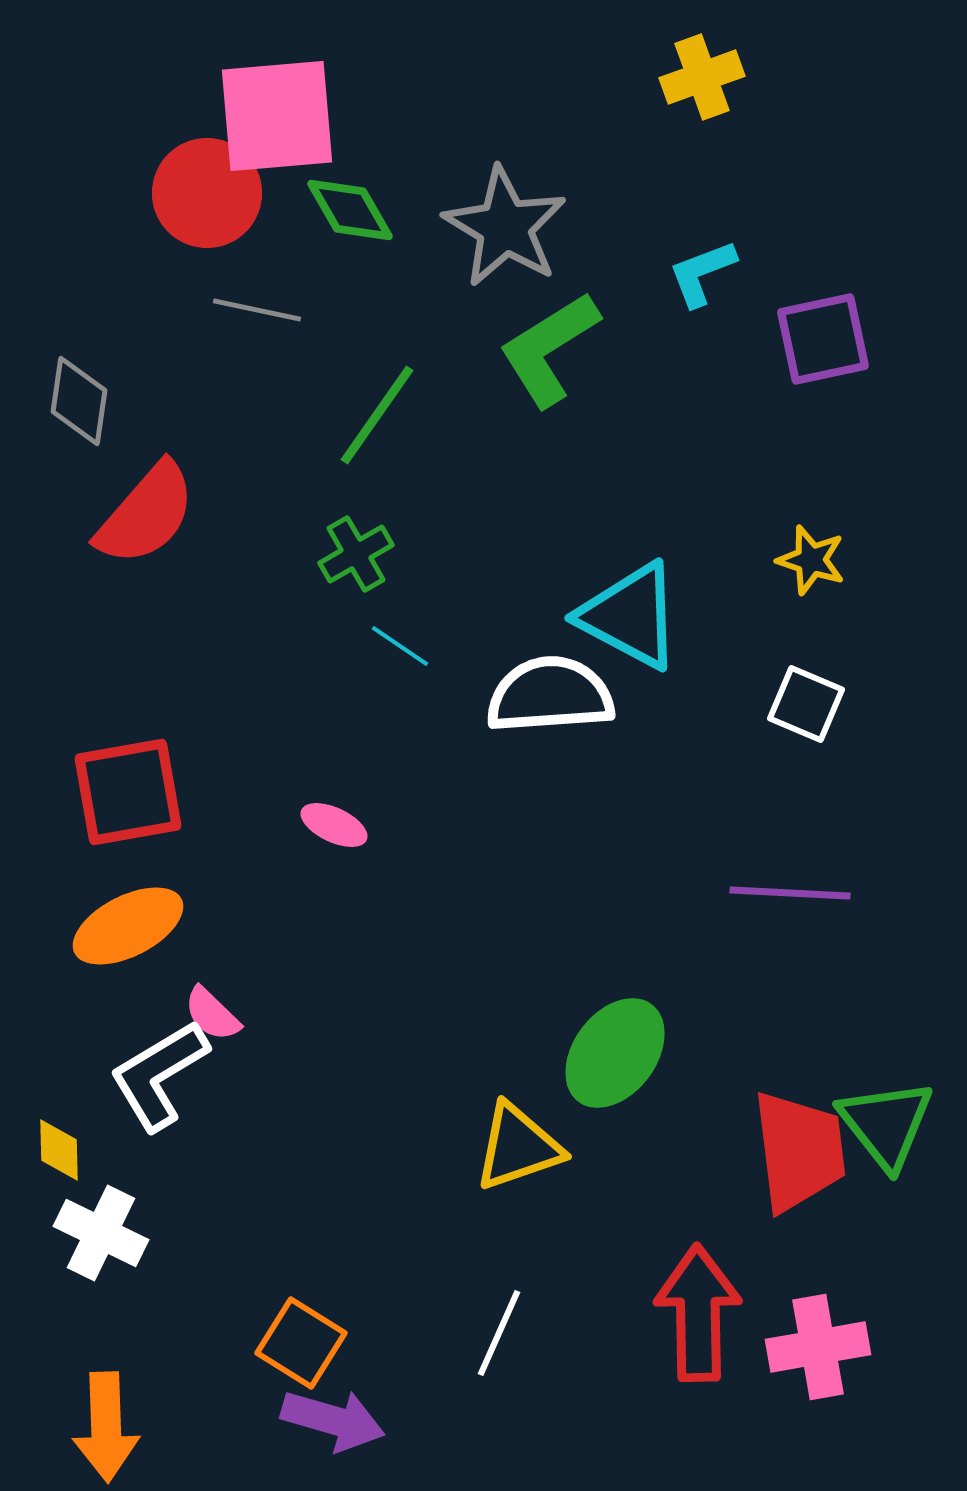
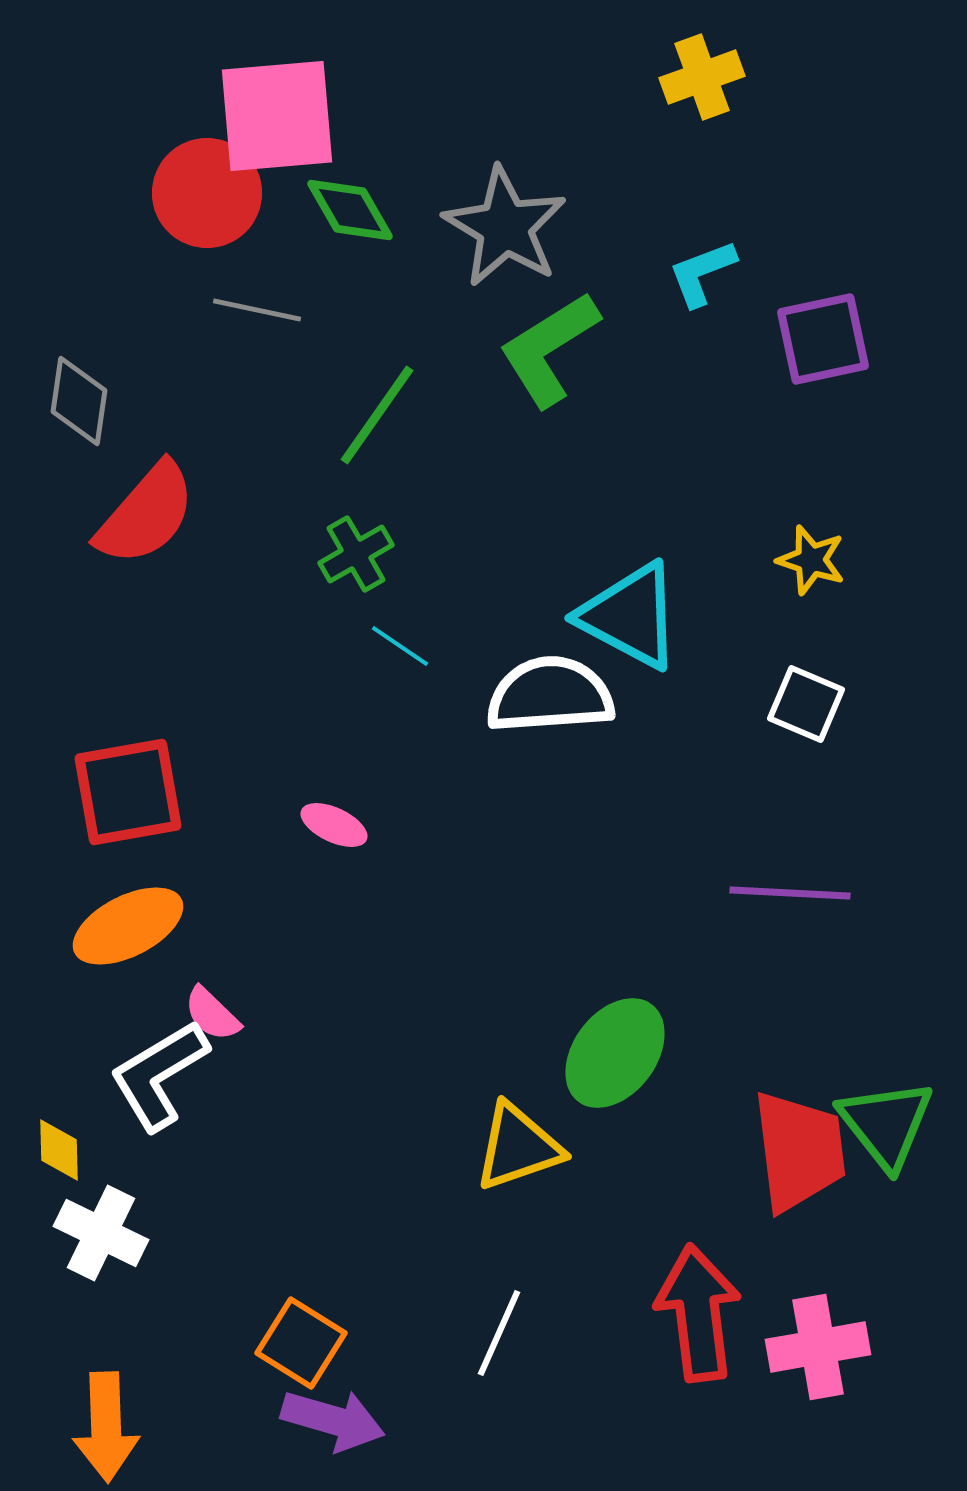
red arrow: rotated 6 degrees counterclockwise
